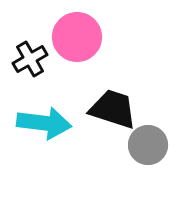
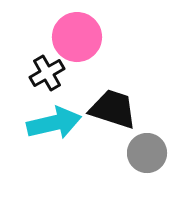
black cross: moved 17 px right, 14 px down
cyan arrow: moved 10 px right; rotated 20 degrees counterclockwise
gray circle: moved 1 px left, 8 px down
